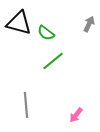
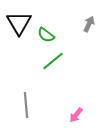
black triangle: rotated 44 degrees clockwise
green semicircle: moved 2 px down
